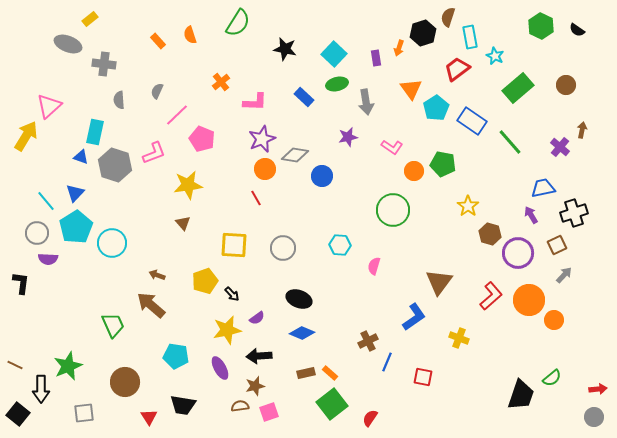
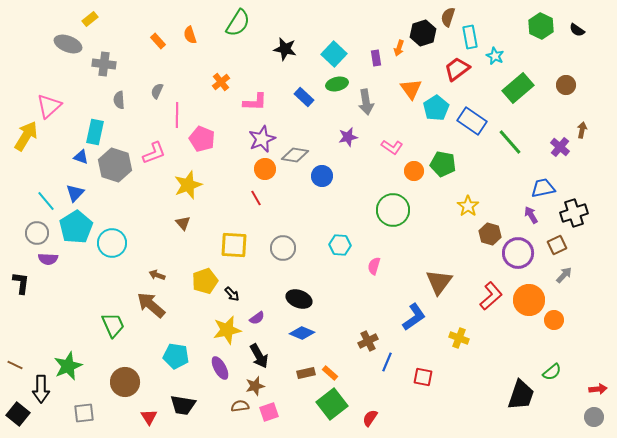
pink line at (177, 115): rotated 45 degrees counterclockwise
yellow star at (188, 185): rotated 12 degrees counterclockwise
black arrow at (259, 356): rotated 115 degrees counterclockwise
green semicircle at (552, 378): moved 6 px up
